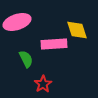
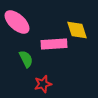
pink ellipse: rotated 60 degrees clockwise
red star: rotated 18 degrees clockwise
